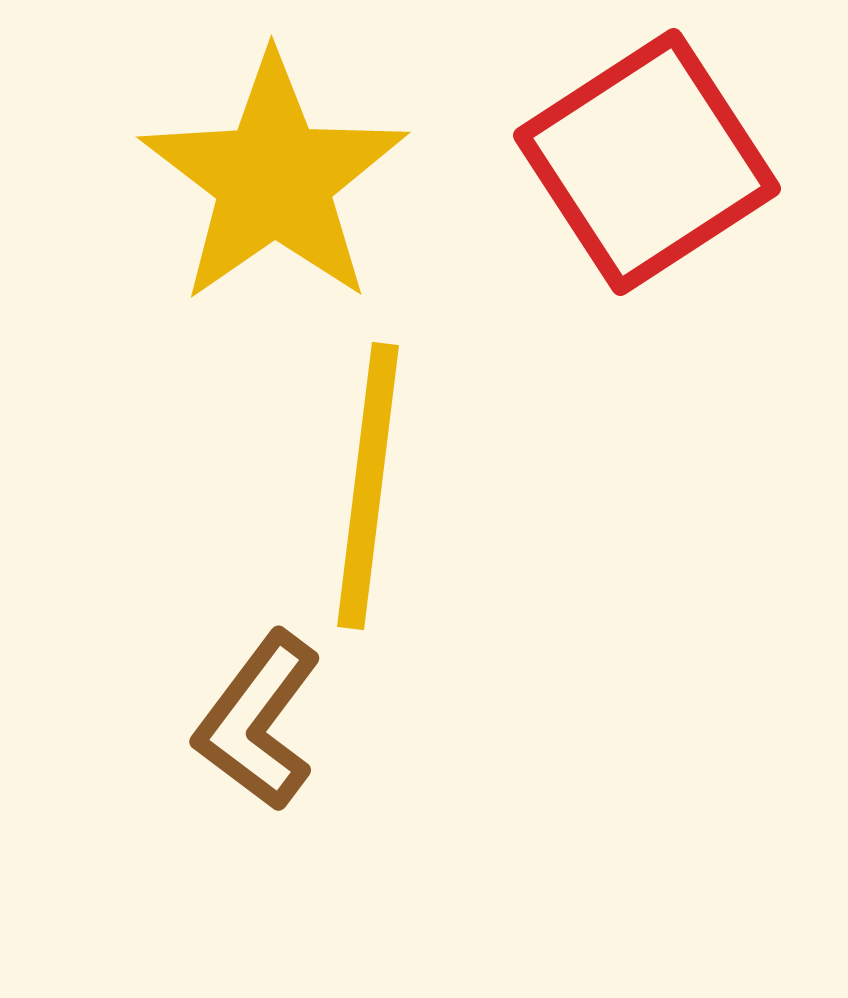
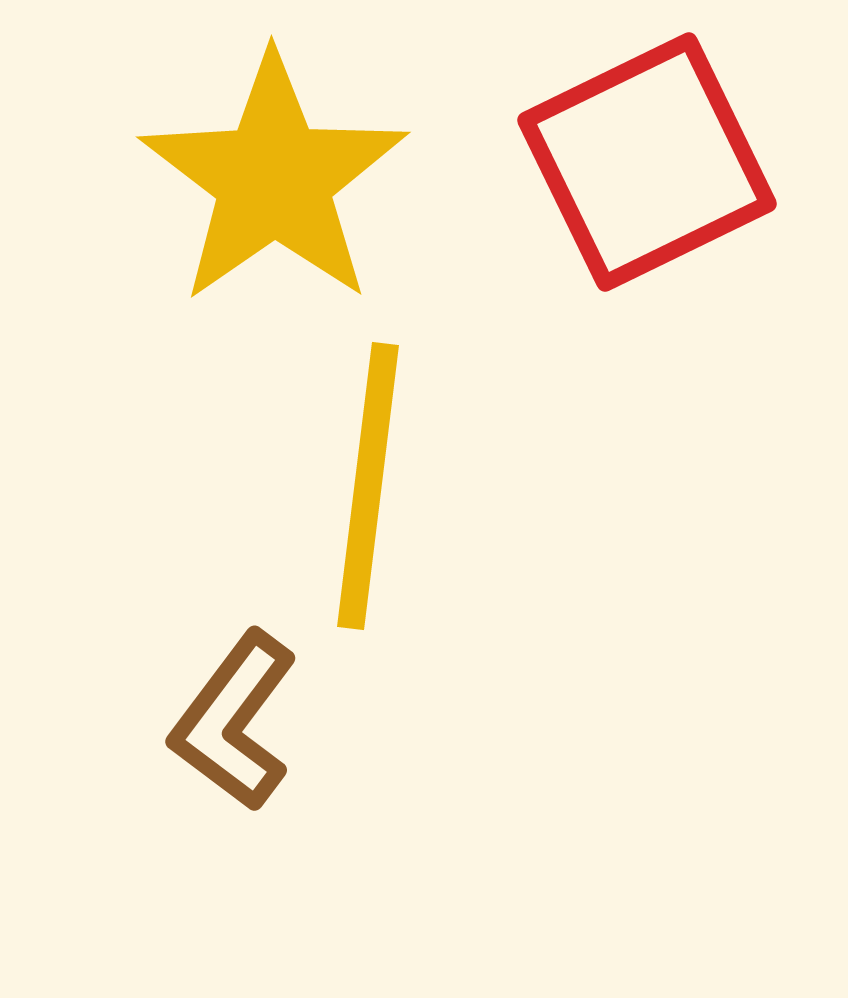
red square: rotated 7 degrees clockwise
brown L-shape: moved 24 px left
